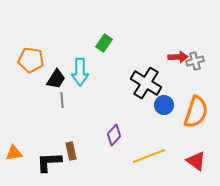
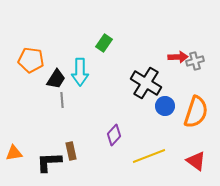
blue circle: moved 1 px right, 1 px down
